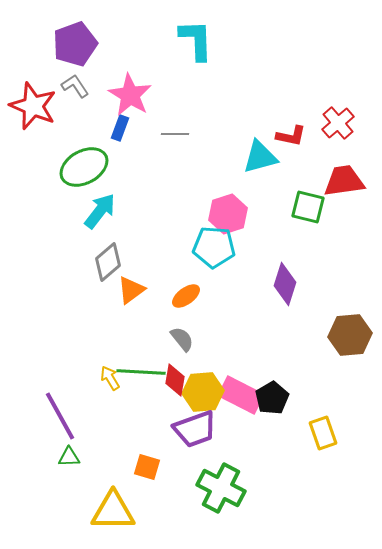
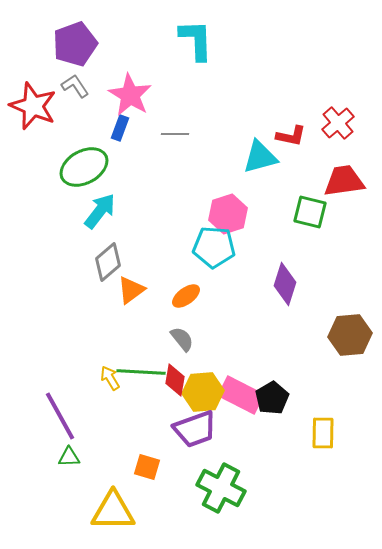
green square: moved 2 px right, 5 px down
yellow rectangle: rotated 20 degrees clockwise
